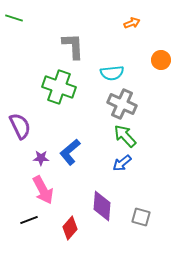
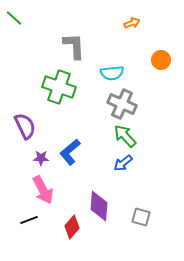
green line: rotated 24 degrees clockwise
gray L-shape: moved 1 px right
purple semicircle: moved 5 px right
blue arrow: moved 1 px right
purple diamond: moved 3 px left
red diamond: moved 2 px right, 1 px up
